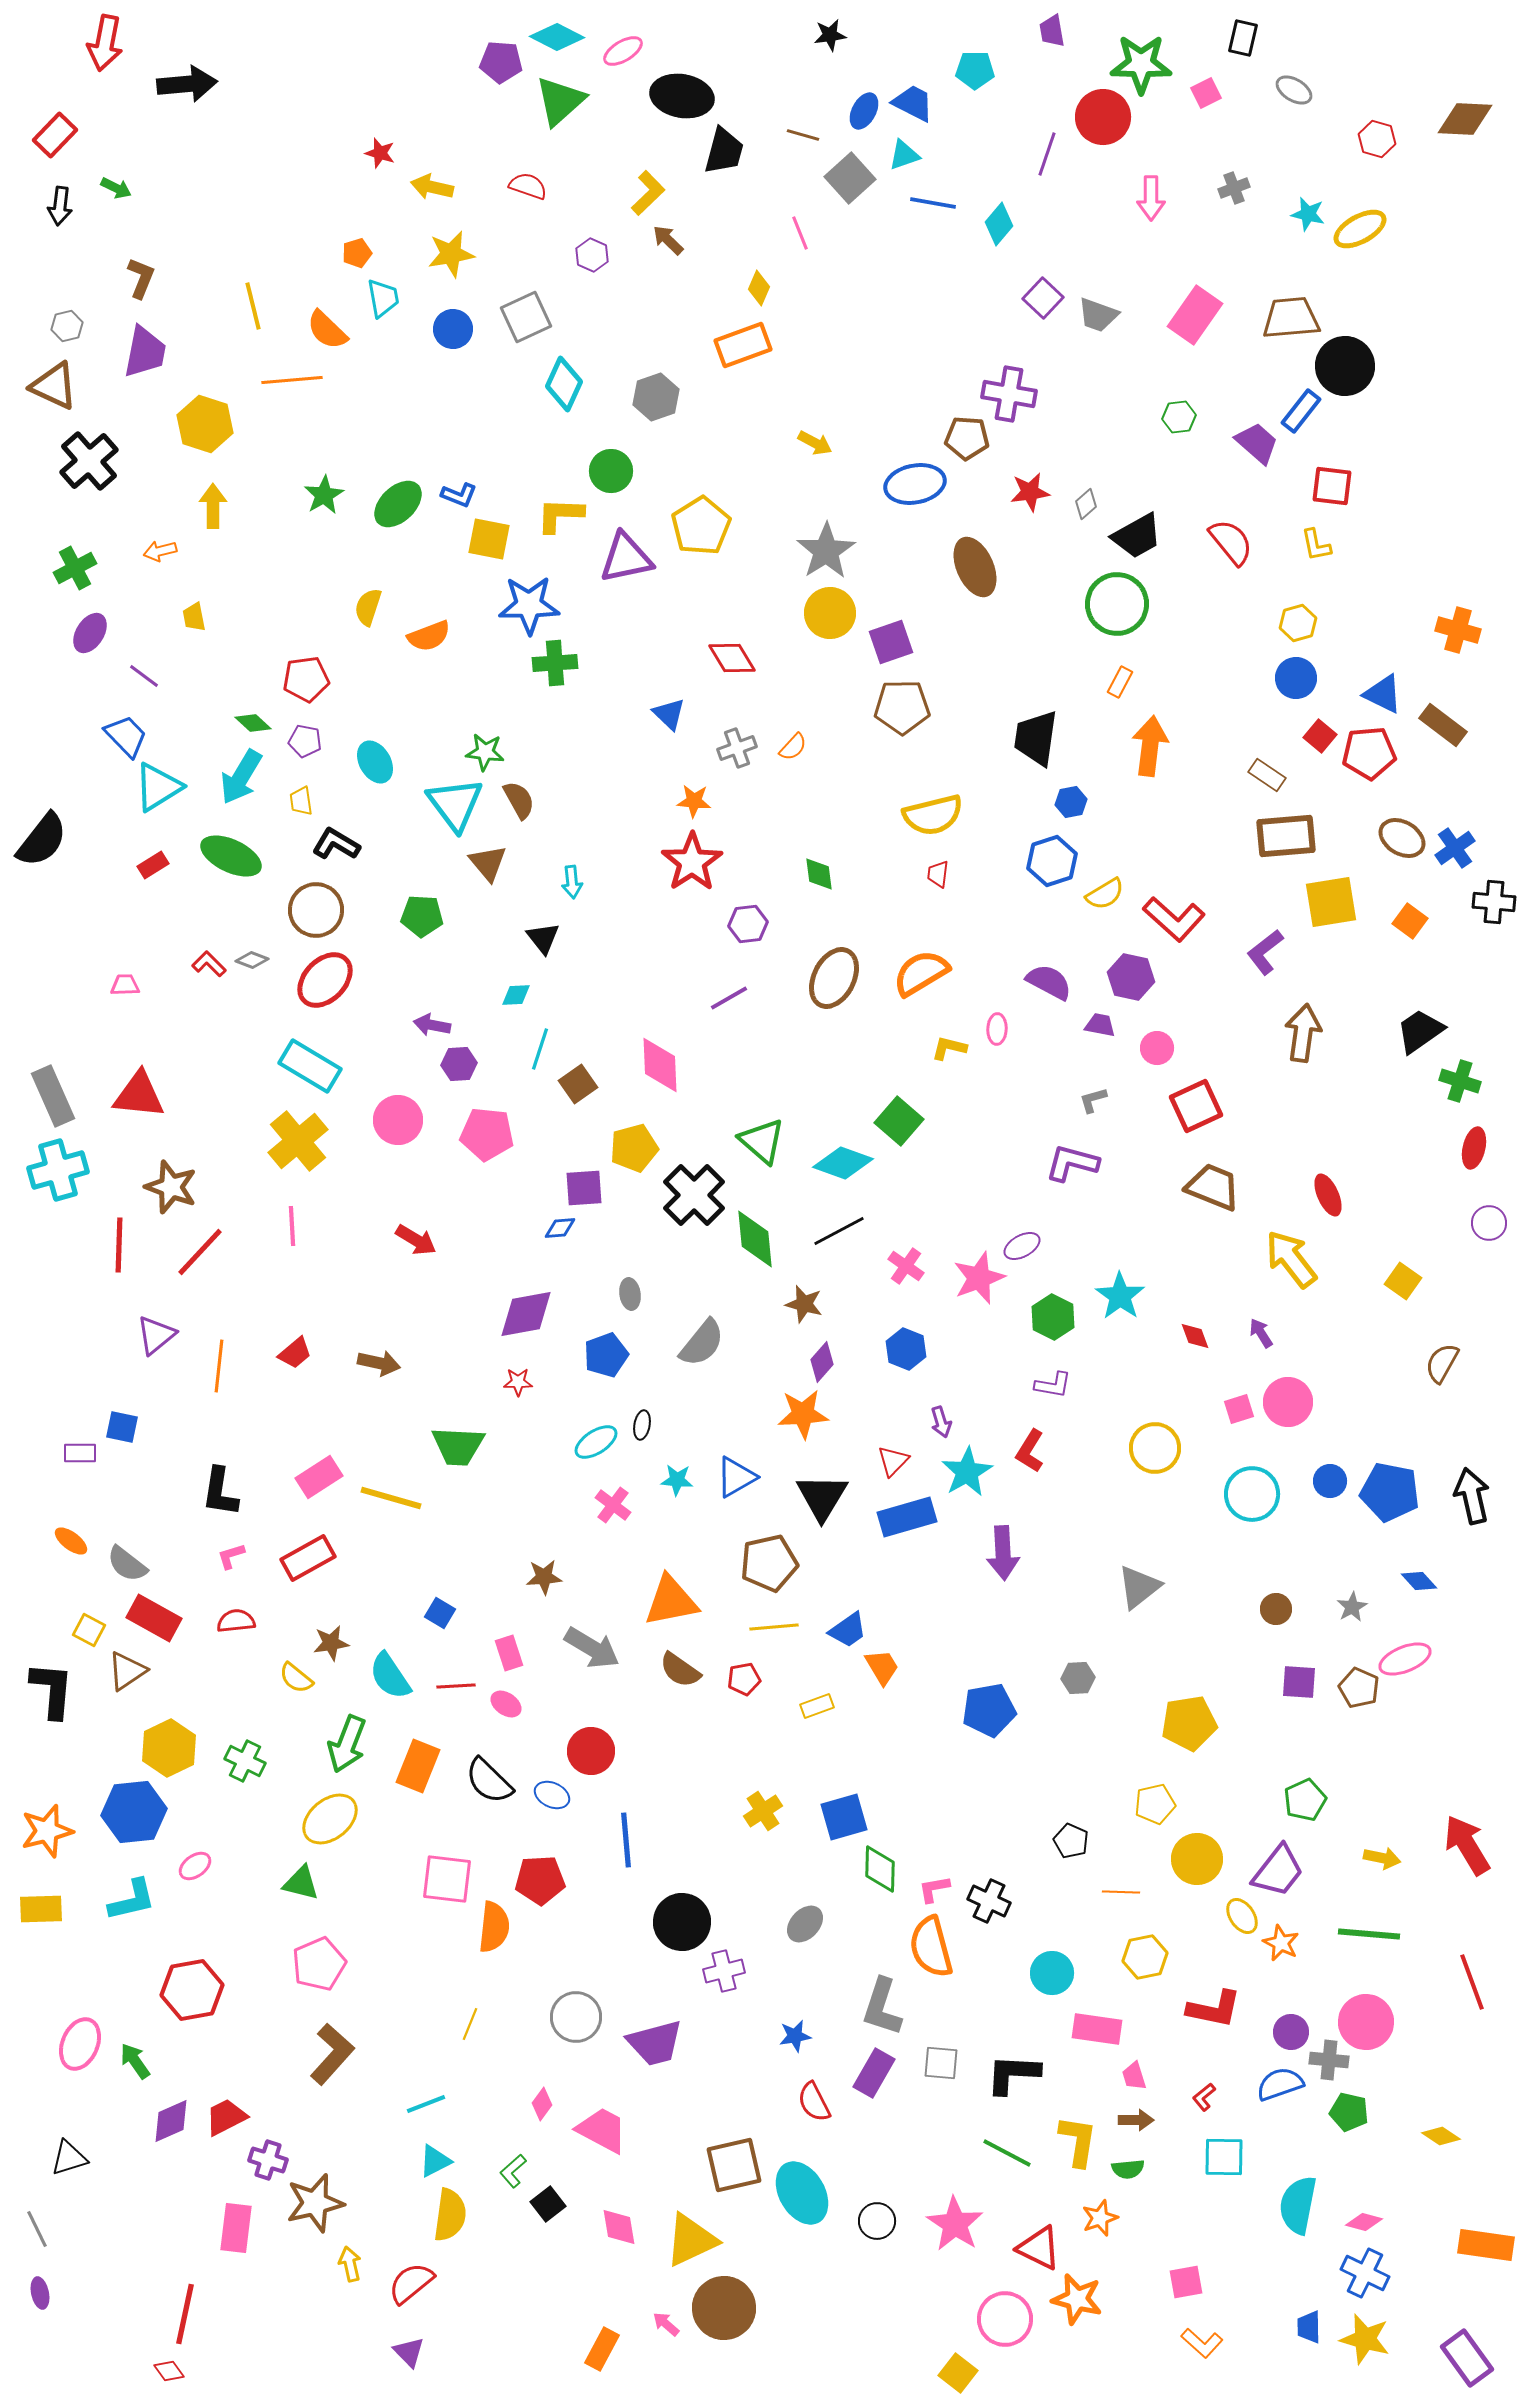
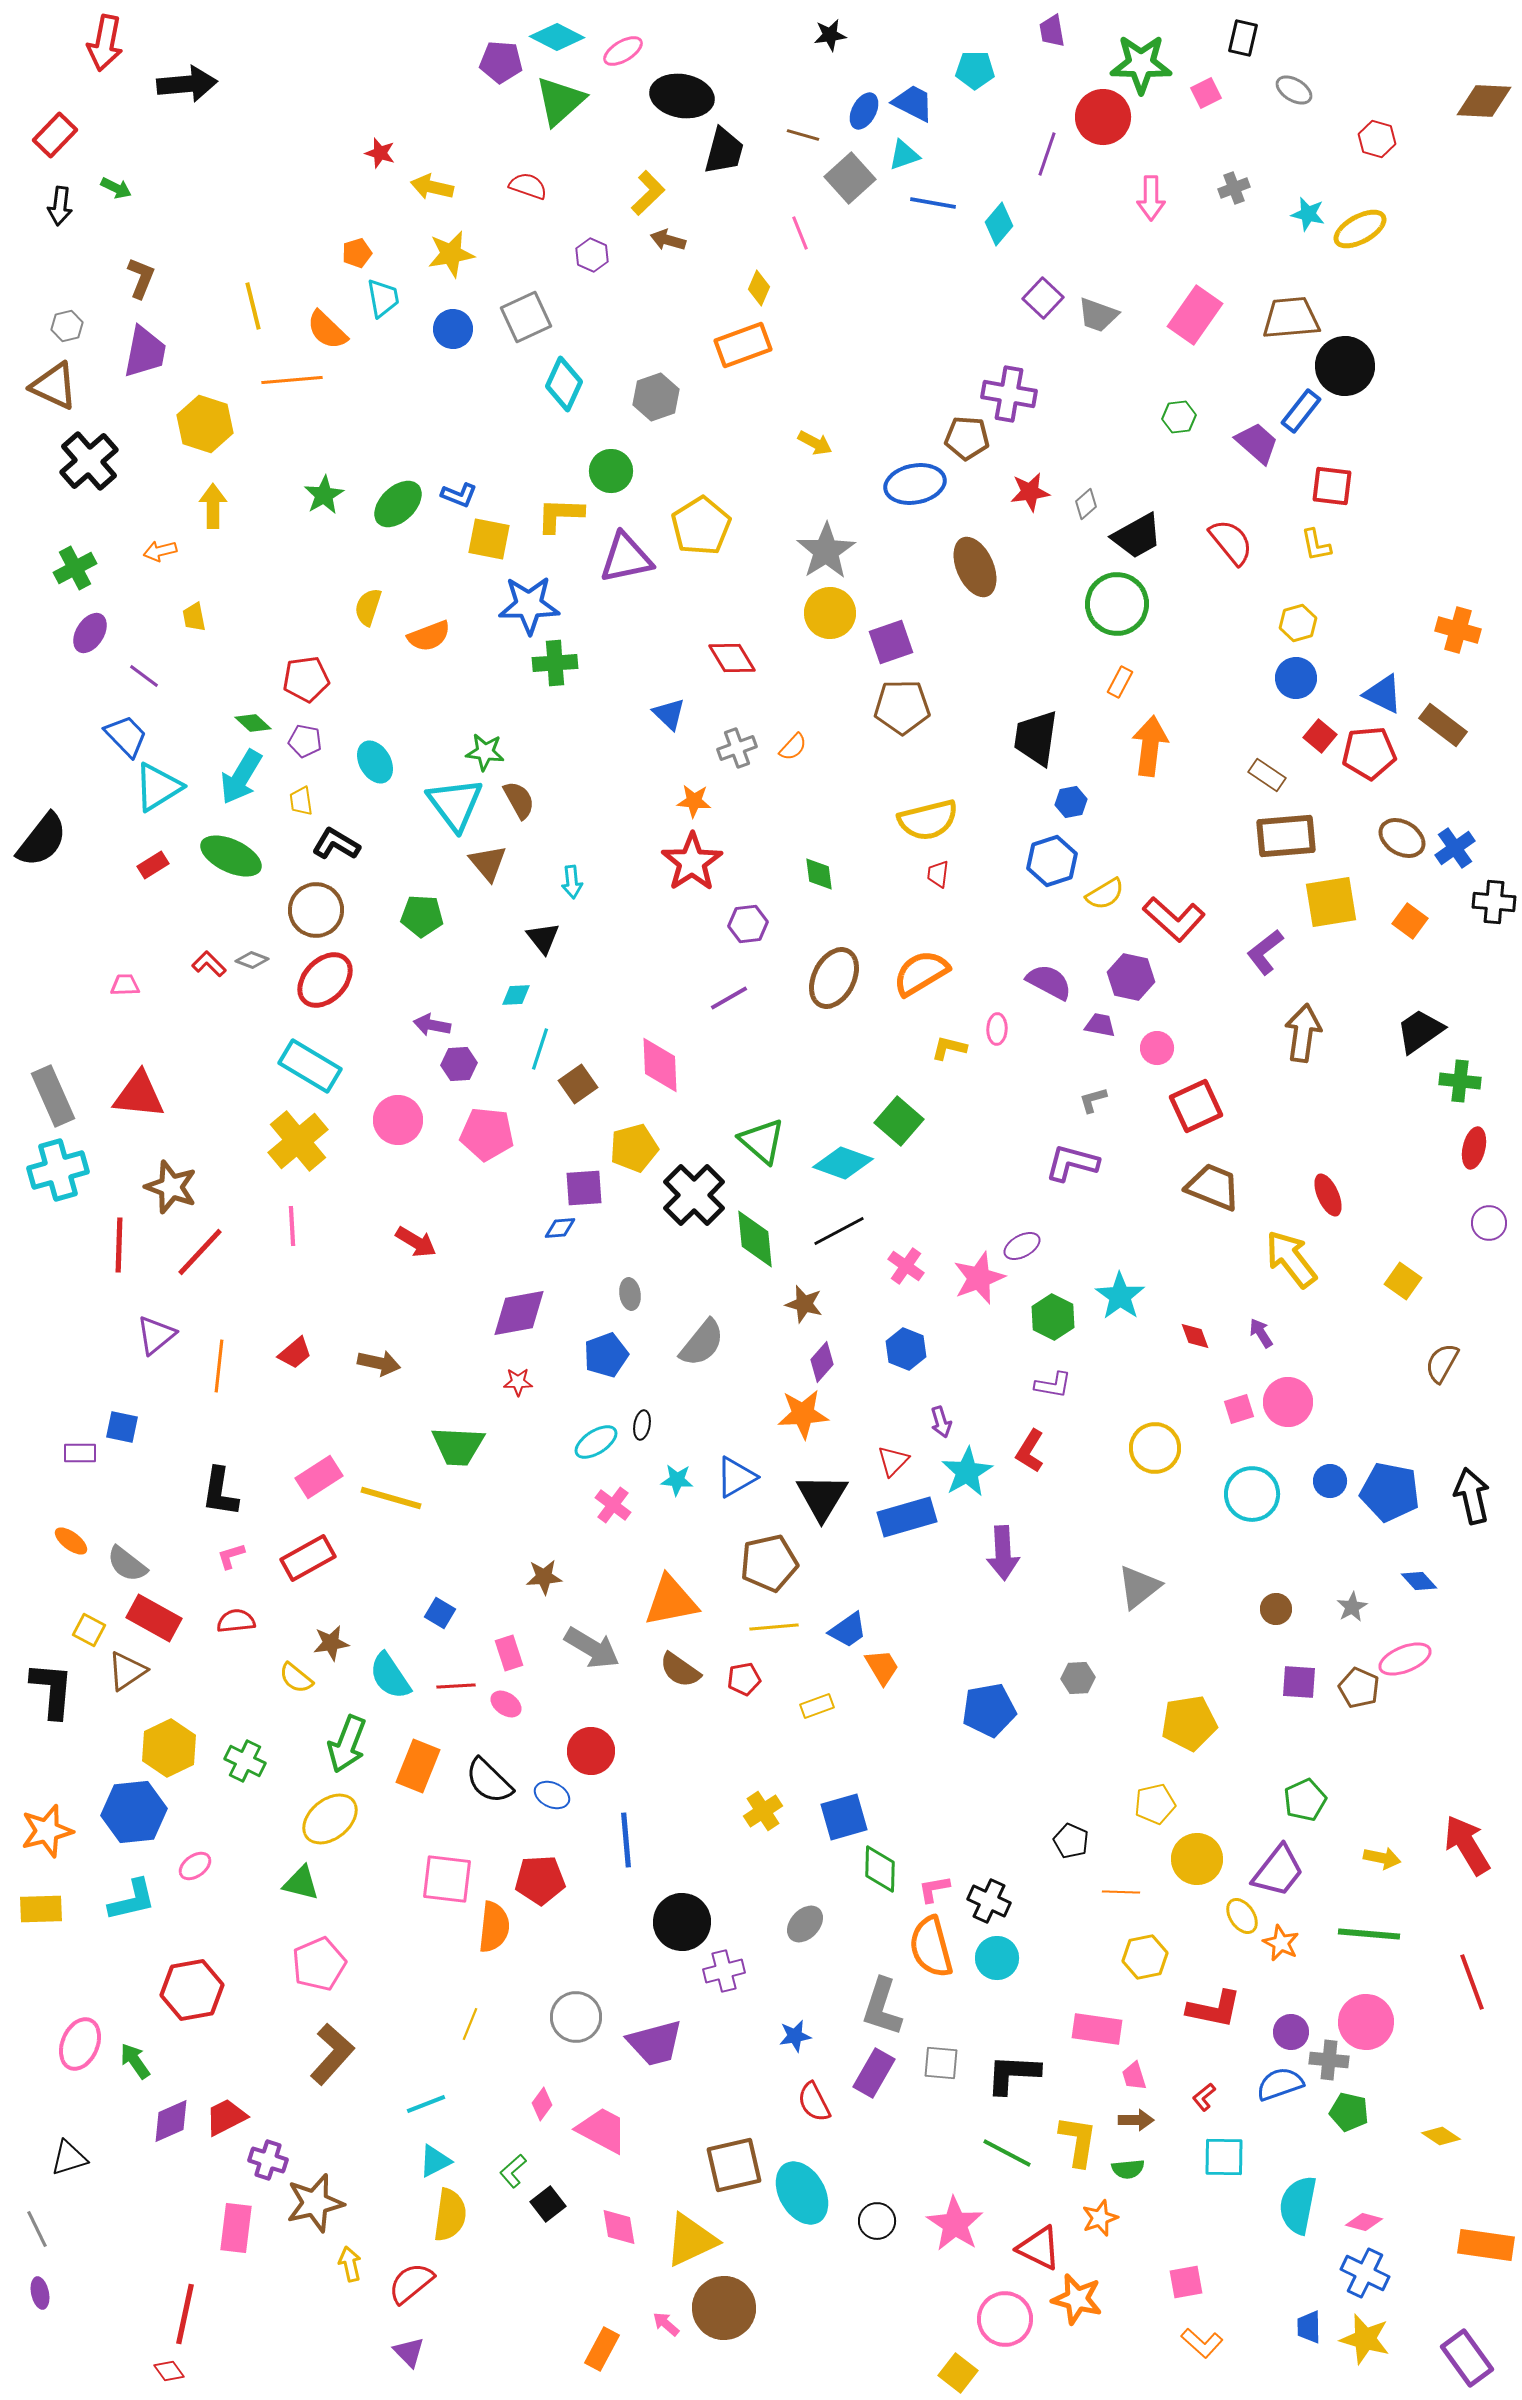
brown diamond at (1465, 119): moved 19 px right, 18 px up
brown arrow at (668, 240): rotated 28 degrees counterclockwise
yellow semicircle at (933, 815): moved 5 px left, 5 px down
green cross at (1460, 1081): rotated 12 degrees counterclockwise
red arrow at (416, 1240): moved 2 px down
purple diamond at (526, 1314): moved 7 px left, 1 px up
cyan circle at (1052, 1973): moved 55 px left, 15 px up
